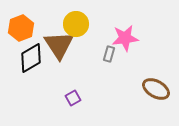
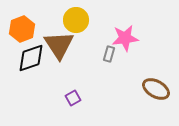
yellow circle: moved 4 px up
orange hexagon: moved 1 px right, 1 px down
black diamond: rotated 12 degrees clockwise
